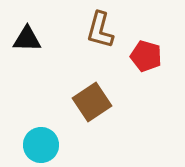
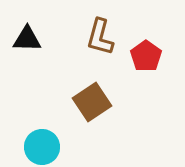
brown L-shape: moved 7 px down
red pentagon: rotated 20 degrees clockwise
cyan circle: moved 1 px right, 2 px down
